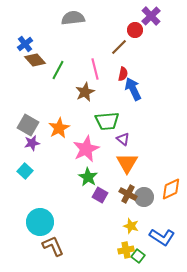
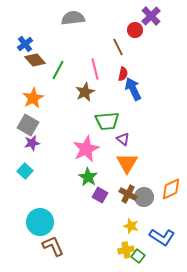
brown line: moved 1 px left; rotated 72 degrees counterclockwise
orange star: moved 26 px left, 30 px up
